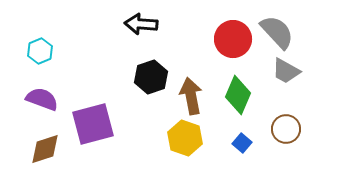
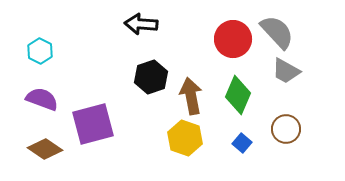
cyan hexagon: rotated 10 degrees counterclockwise
brown diamond: rotated 52 degrees clockwise
